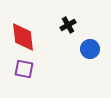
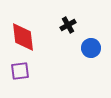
blue circle: moved 1 px right, 1 px up
purple square: moved 4 px left, 2 px down; rotated 18 degrees counterclockwise
